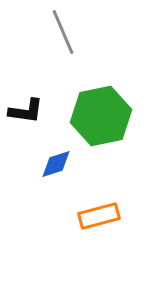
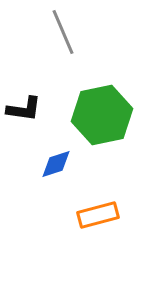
black L-shape: moved 2 px left, 2 px up
green hexagon: moved 1 px right, 1 px up
orange rectangle: moved 1 px left, 1 px up
